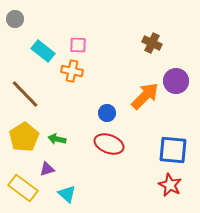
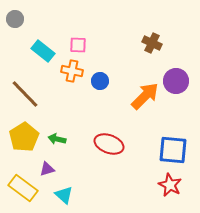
blue circle: moved 7 px left, 32 px up
cyan triangle: moved 3 px left, 1 px down
